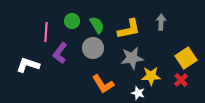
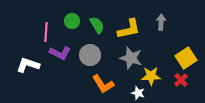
gray circle: moved 3 px left, 7 px down
purple L-shape: rotated 100 degrees counterclockwise
gray star: moved 1 px left; rotated 25 degrees clockwise
